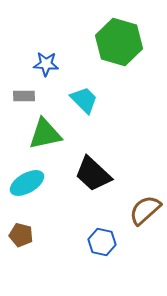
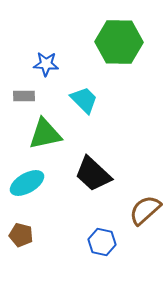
green hexagon: rotated 15 degrees counterclockwise
